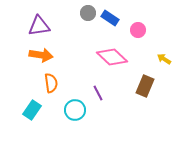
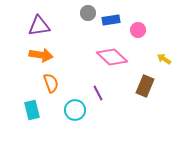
blue rectangle: moved 1 px right, 2 px down; rotated 42 degrees counterclockwise
orange semicircle: rotated 12 degrees counterclockwise
cyan rectangle: rotated 48 degrees counterclockwise
